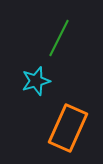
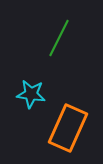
cyan star: moved 5 px left, 13 px down; rotated 24 degrees clockwise
